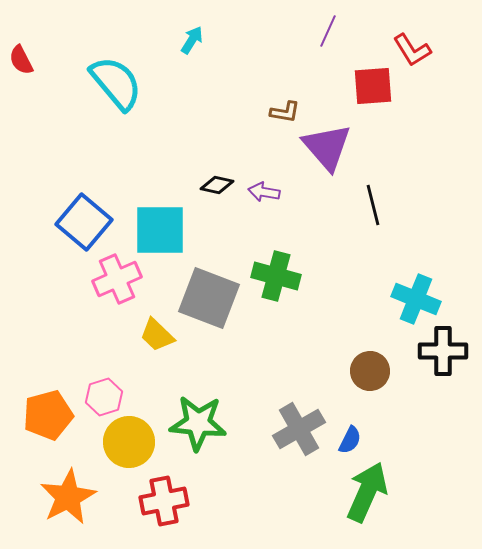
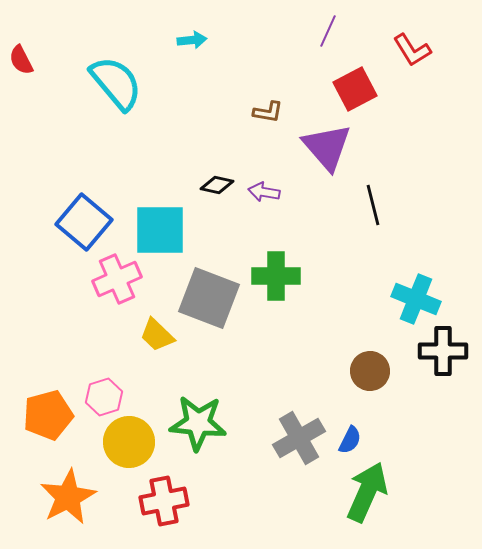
cyan arrow: rotated 52 degrees clockwise
red square: moved 18 px left, 3 px down; rotated 24 degrees counterclockwise
brown L-shape: moved 17 px left
green cross: rotated 15 degrees counterclockwise
gray cross: moved 9 px down
